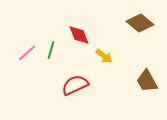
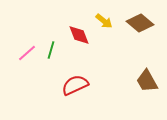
yellow arrow: moved 35 px up
